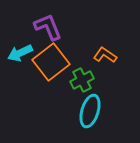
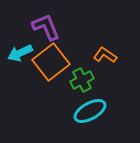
purple L-shape: moved 2 px left
cyan ellipse: rotated 44 degrees clockwise
